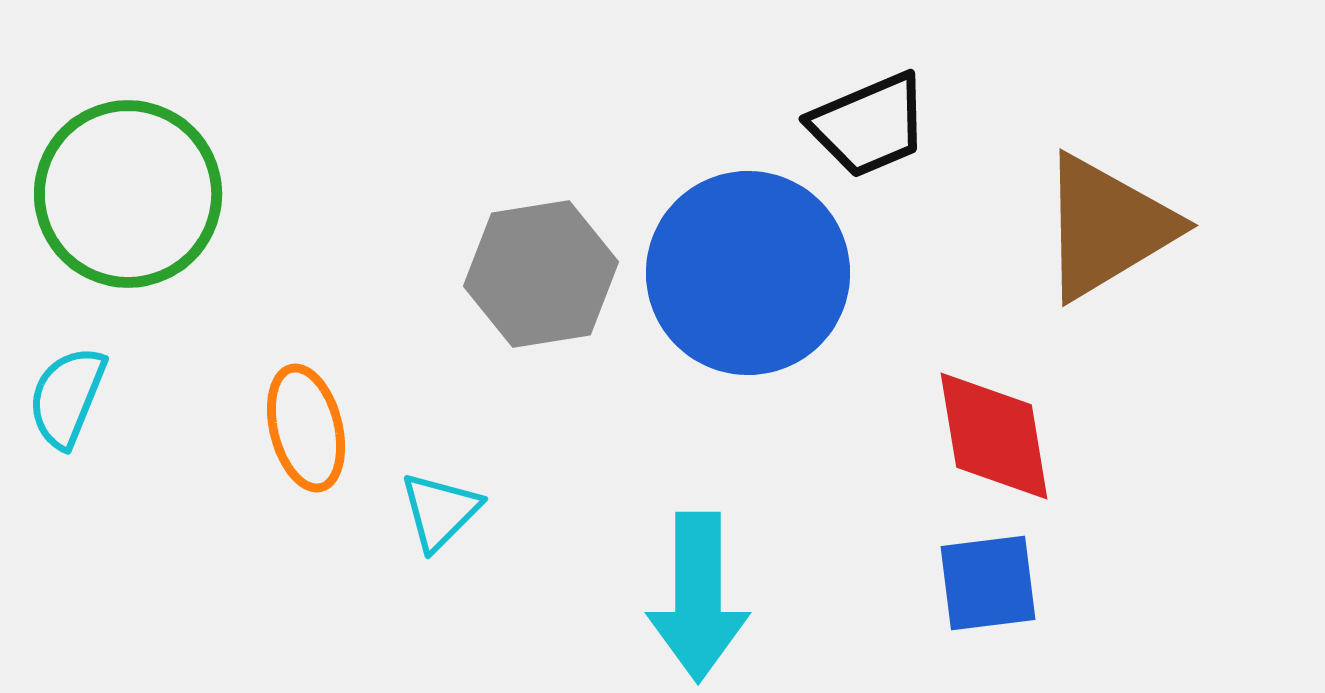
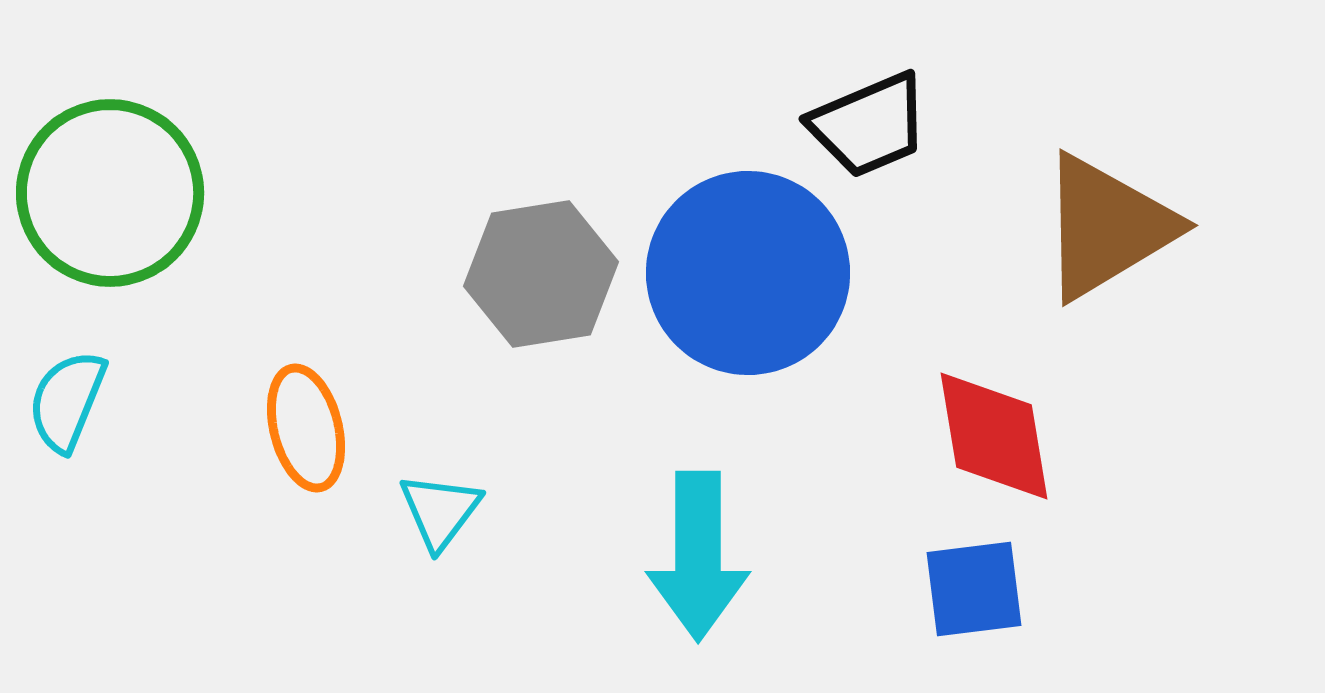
green circle: moved 18 px left, 1 px up
cyan semicircle: moved 4 px down
cyan triangle: rotated 8 degrees counterclockwise
blue square: moved 14 px left, 6 px down
cyan arrow: moved 41 px up
